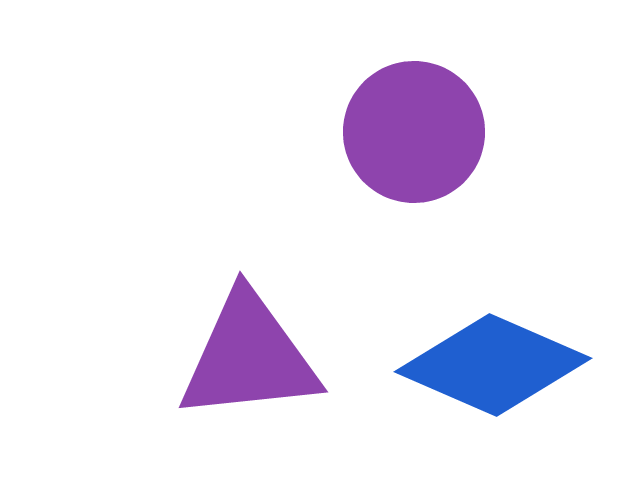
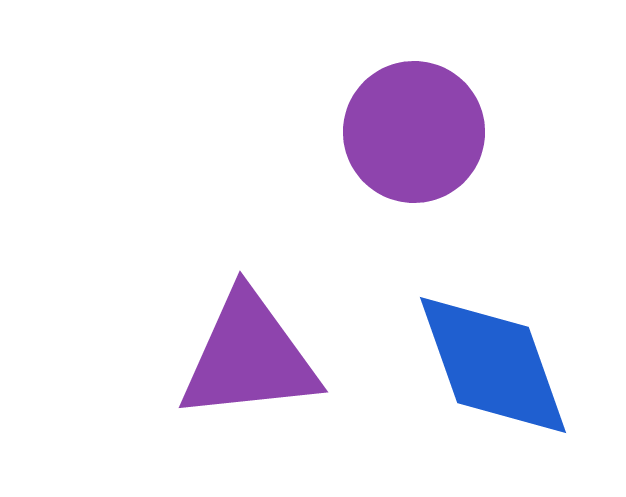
blue diamond: rotated 47 degrees clockwise
